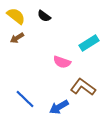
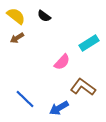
pink semicircle: rotated 66 degrees counterclockwise
blue arrow: moved 1 px down
